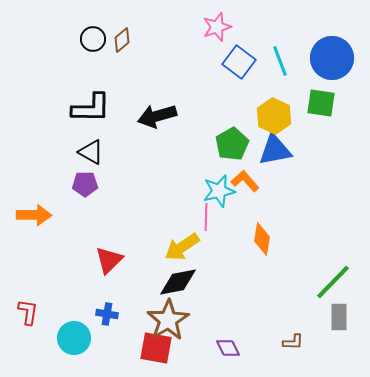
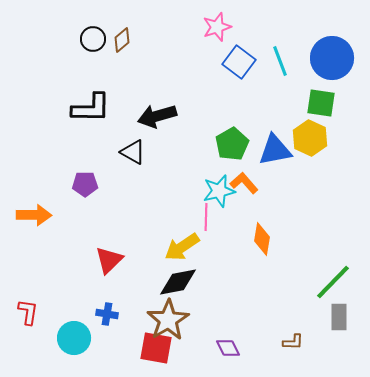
yellow hexagon: moved 36 px right, 22 px down
black triangle: moved 42 px right
orange L-shape: moved 1 px left, 2 px down
